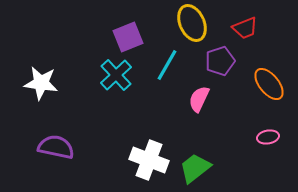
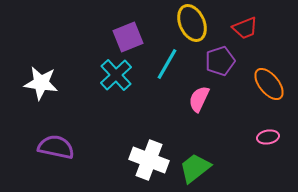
cyan line: moved 1 px up
